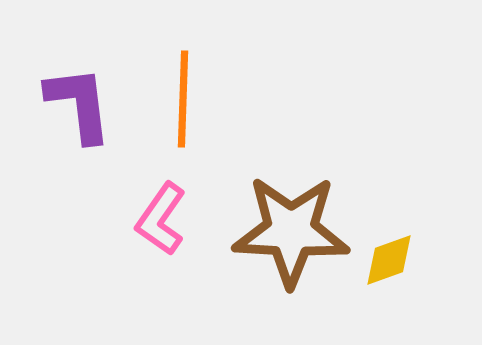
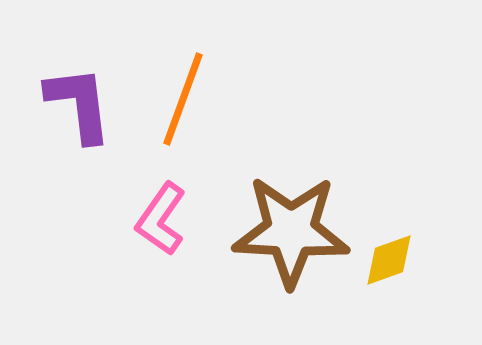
orange line: rotated 18 degrees clockwise
